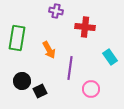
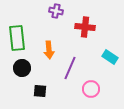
green rectangle: rotated 15 degrees counterclockwise
orange arrow: rotated 24 degrees clockwise
cyan rectangle: rotated 21 degrees counterclockwise
purple line: rotated 15 degrees clockwise
black circle: moved 13 px up
black square: rotated 32 degrees clockwise
